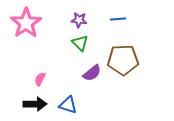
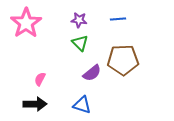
blue triangle: moved 14 px right
